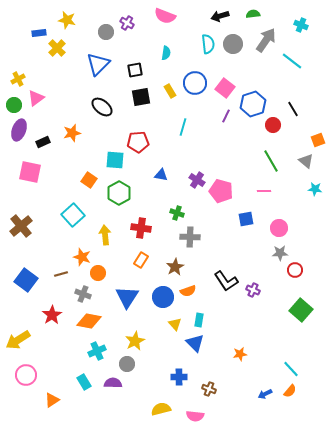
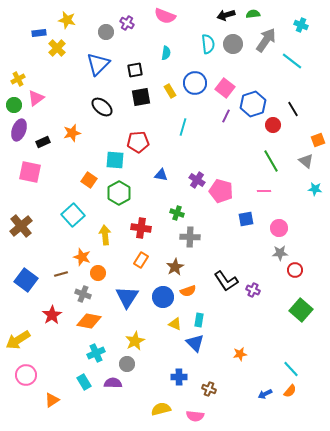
black arrow at (220, 16): moved 6 px right, 1 px up
yellow triangle at (175, 324): rotated 24 degrees counterclockwise
cyan cross at (97, 351): moved 1 px left, 2 px down
